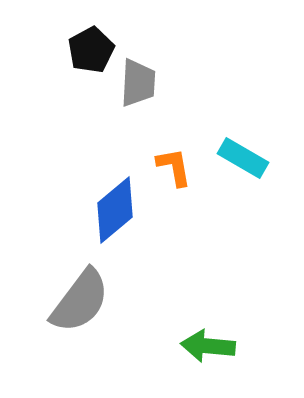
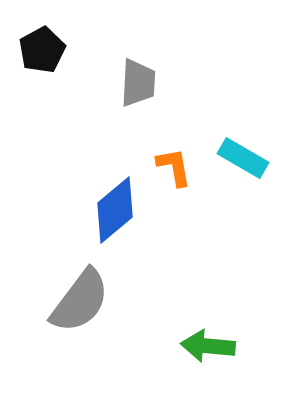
black pentagon: moved 49 px left
